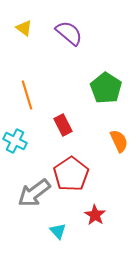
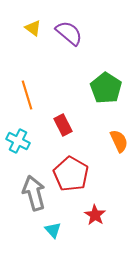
yellow triangle: moved 9 px right
cyan cross: moved 3 px right
red pentagon: rotated 8 degrees counterclockwise
gray arrow: rotated 112 degrees clockwise
cyan triangle: moved 5 px left, 1 px up
